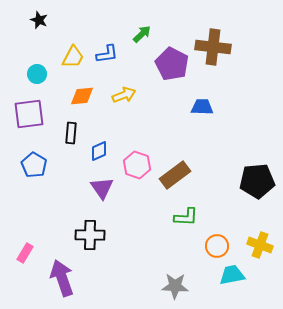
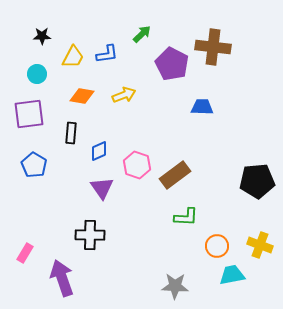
black star: moved 3 px right, 16 px down; rotated 24 degrees counterclockwise
orange diamond: rotated 15 degrees clockwise
